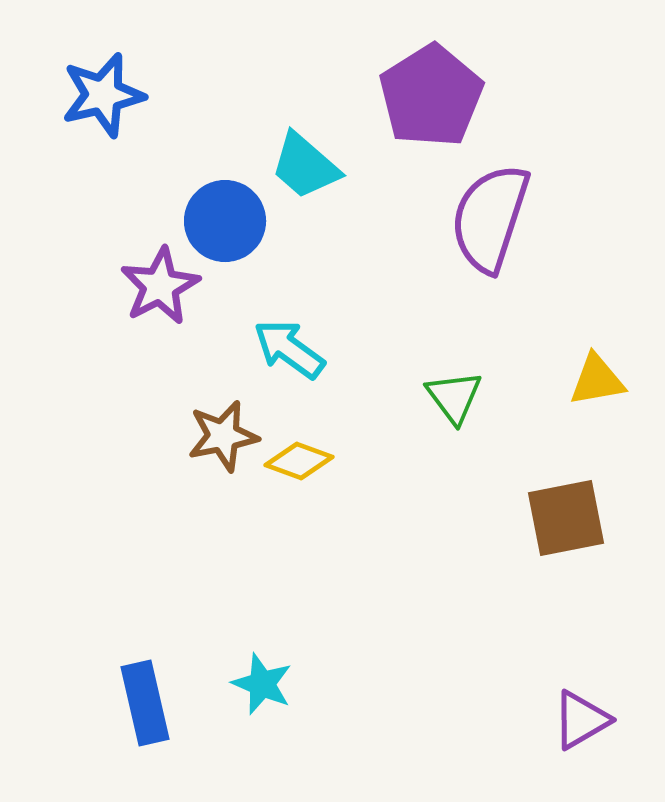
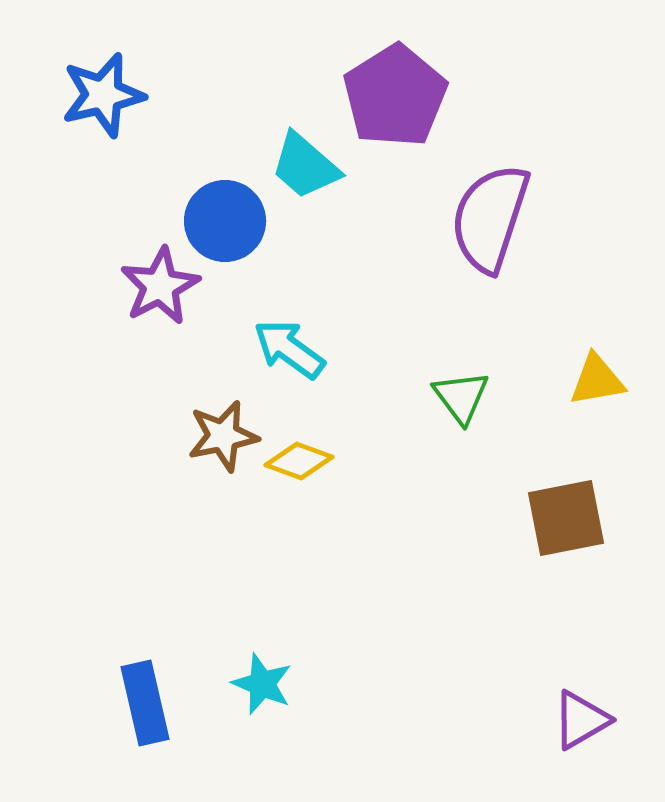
purple pentagon: moved 36 px left
green triangle: moved 7 px right
